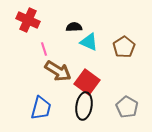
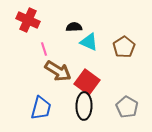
black ellipse: rotated 8 degrees counterclockwise
